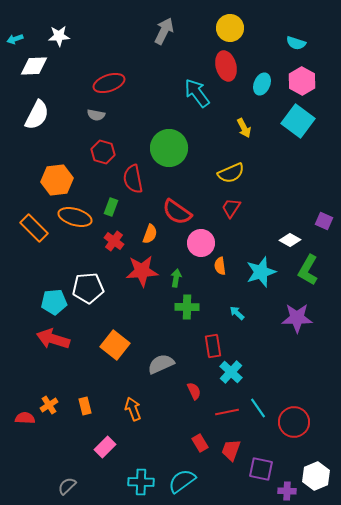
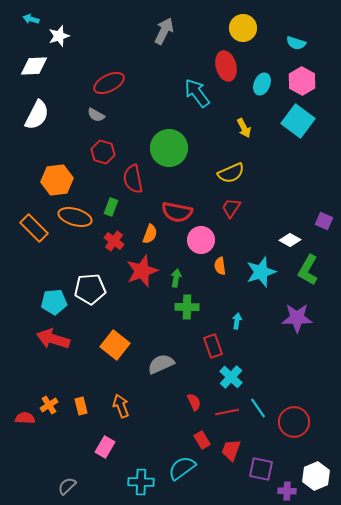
yellow circle at (230, 28): moved 13 px right
white star at (59, 36): rotated 15 degrees counterclockwise
cyan arrow at (15, 39): moved 16 px right, 20 px up; rotated 35 degrees clockwise
red ellipse at (109, 83): rotated 8 degrees counterclockwise
gray semicircle at (96, 115): rotated 18 degrees clockwise
red semicircle at (177, 212): rotated 24 degrees counterclockwise
pink circle at (201, 243): moved 3 px up
red star at (142, 271): rotated 16 degrees counterclockwise
white pentagon at (88, 288): moved 2 px right, 1 px down
cyan arrow at (237, 313): moved 8 px down; rotated 56 degrees clockwise
red rectangle at (213, 346): rotated 10 degrees counterclockwise
cyan cross at (231, 372): moved 5 px down
red semicircle at (194, 391): moved 11 px down
orange rectangle at (85, 406): moved 4 px left
orange arrow at (133, 409): moved 12 px left, 3 px up
red rectangle at (200, 443): moved 2 px right, 3 px up
pink rectangle at (105, 447): rotated 15 degrees counterclockwise
cyan semicircle at (182, 481): moved 13 px up
